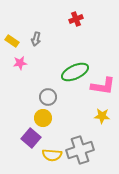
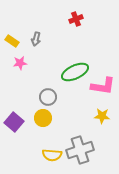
purple square: moved 17 px left, 16 px up
